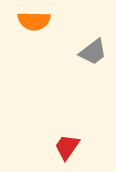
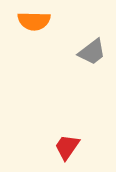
gray trapezoid: moved 1 px left
